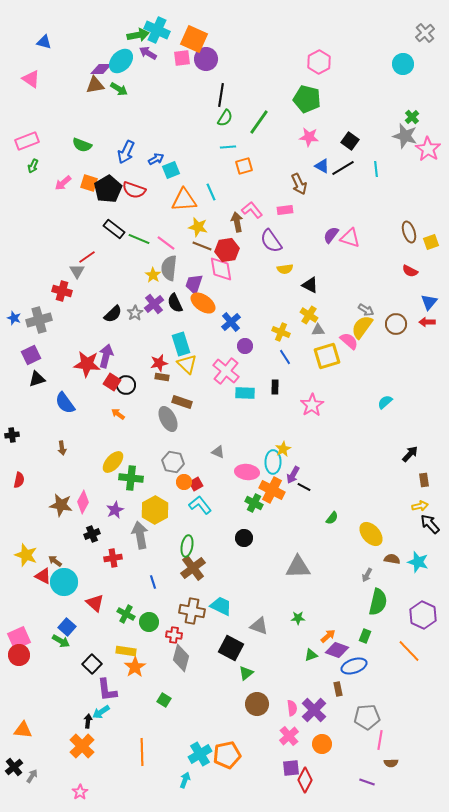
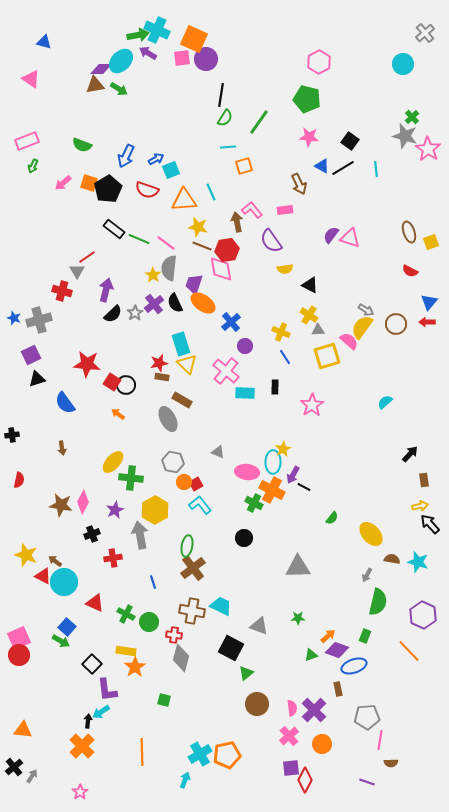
blue arrow at (126, 152): moved 4 px down
red semicircle at (134, 190): moved 13 px right
purple arrow at (106, 356): moved 66 px up
brown rectangle at (182, 402): moved 2 px up; rotated 12 degrees clockwise
red triangle at (95, 603): rotated 18 degrees counterclockwise
green square at (164, 700): rotated 16 degrees counterclockwise
